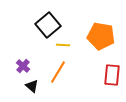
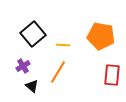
black square: moved 15 px left, 9 px down
purple cross: rotated 16 degrees clockwise
